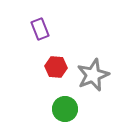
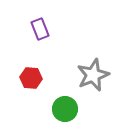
red hexagon: moved 25 px left, 11 px down
